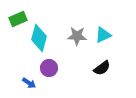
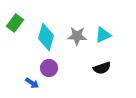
green rectangle: moved 3 px left, 4 px down; rotated 30 degrees counterclockwise
cyan diamond: moved 7 px right, 1 px up
black semicircle: rotated 18 degrees clockwise
blue arrow: moved 3 px right
